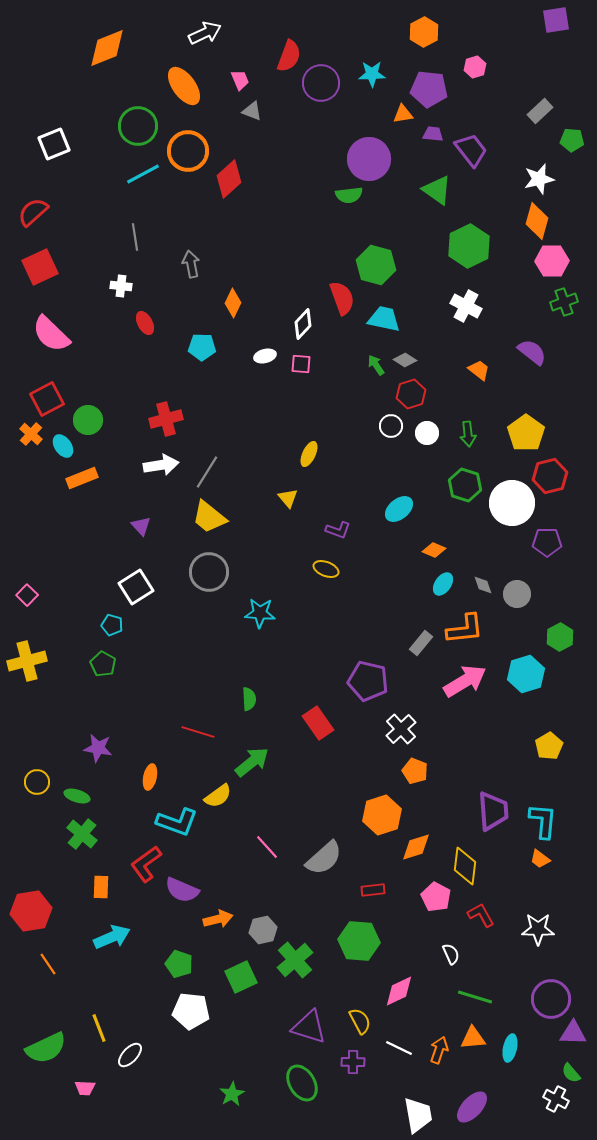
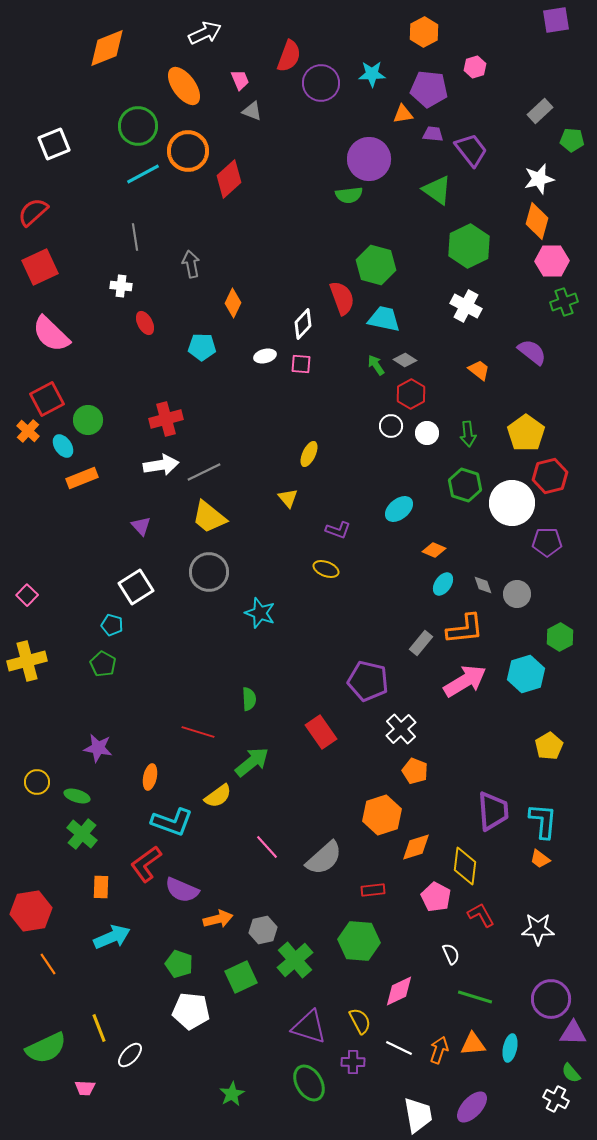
red hexagon at (411, 394): rotated 12 degrees counterclockwise
orange cross at (31, 434): moved 3 px left, 3 px up
gray line at (207, 472): moved 3 px left; rotated 32 degrees clockwise
cyan star at (260, 613): rotated 16 degrees clockwise
red rectangle at (318, 723): moved 3 px right, 9 px down
cyan L-shape at (177, 822): moved 5 px left
orange triangle at (473, 1038): moved 6 px down
green ellipse at (302, 1083): moved 7 px right
